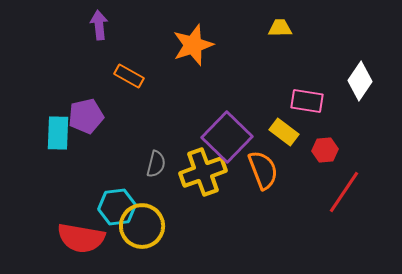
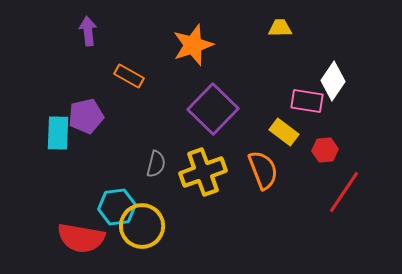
purple arrow: moved 11 px left, 6 px down
white diamond: moved 27 px left
purple square: moved 14 px left, 28 px up
